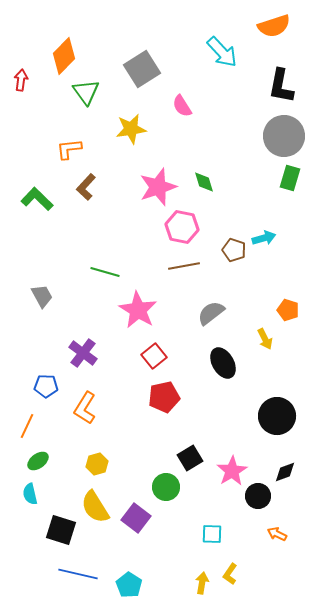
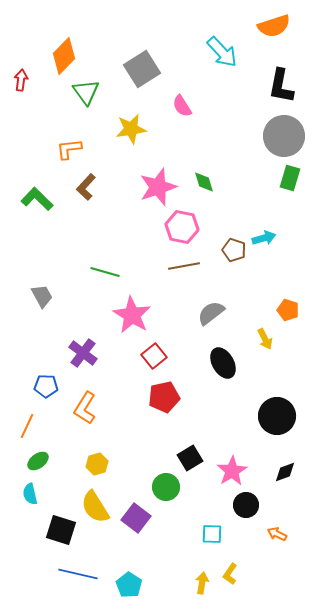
pink star at (138, 310): moved 6 px left, 5 px down
black circle at (258, 496): moved 12 px left, 9 px down
